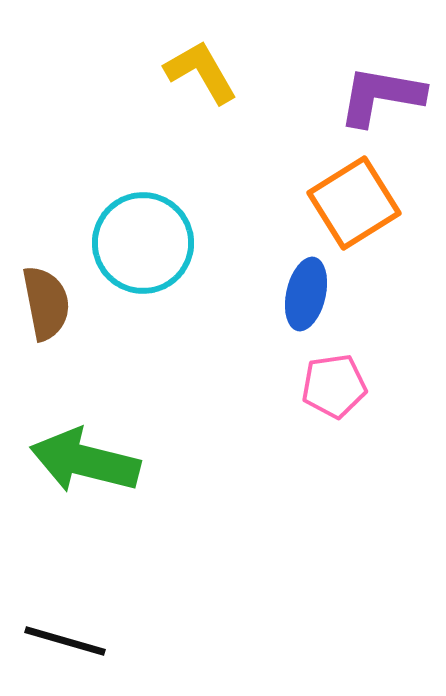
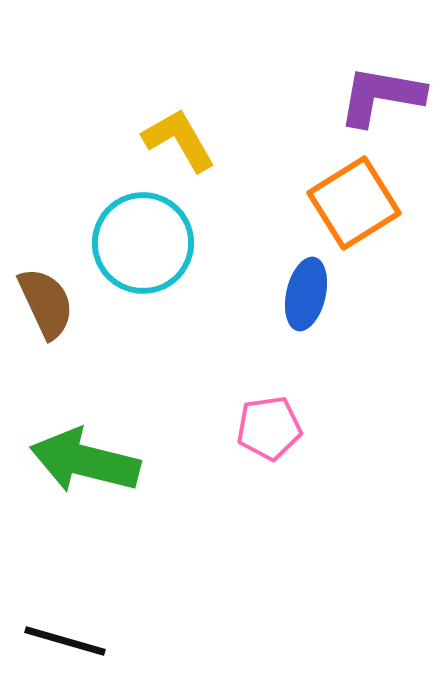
yellow L-shape: moved 22 px left, 68 px down
brown semicircle: rotated 14 degrees counterclockwise
pink pentagon: moved 65 px left, 42 px down
